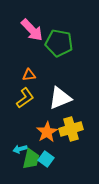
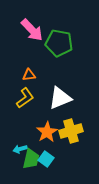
yellow cross: moved 2 px down
